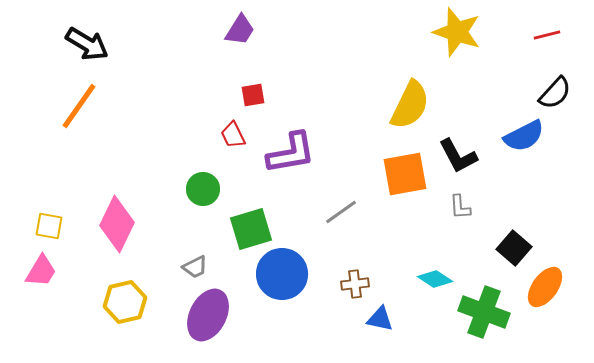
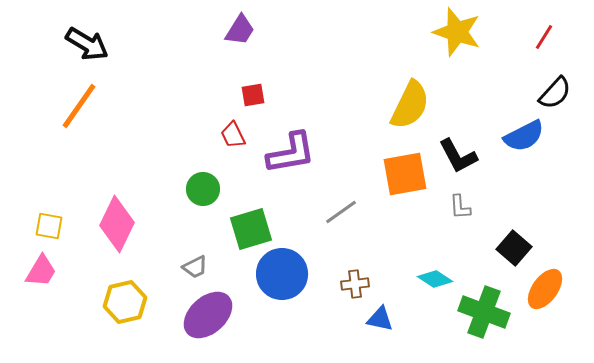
red line: moved 3 px left, 2 px down; rotated 44 degrees counterclockwise
orange ellipse: moved 2 px down
purple ellipse: rotated 21 degrees clockwise
